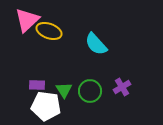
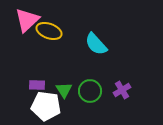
purple cross: moved 3 px down
